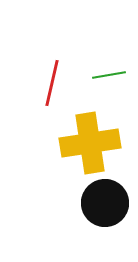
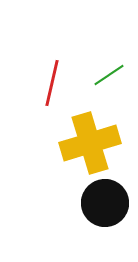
green line: rotated 24 degrees counterclockwise
yellow cross: rotated 8 degrees counterclockwise
